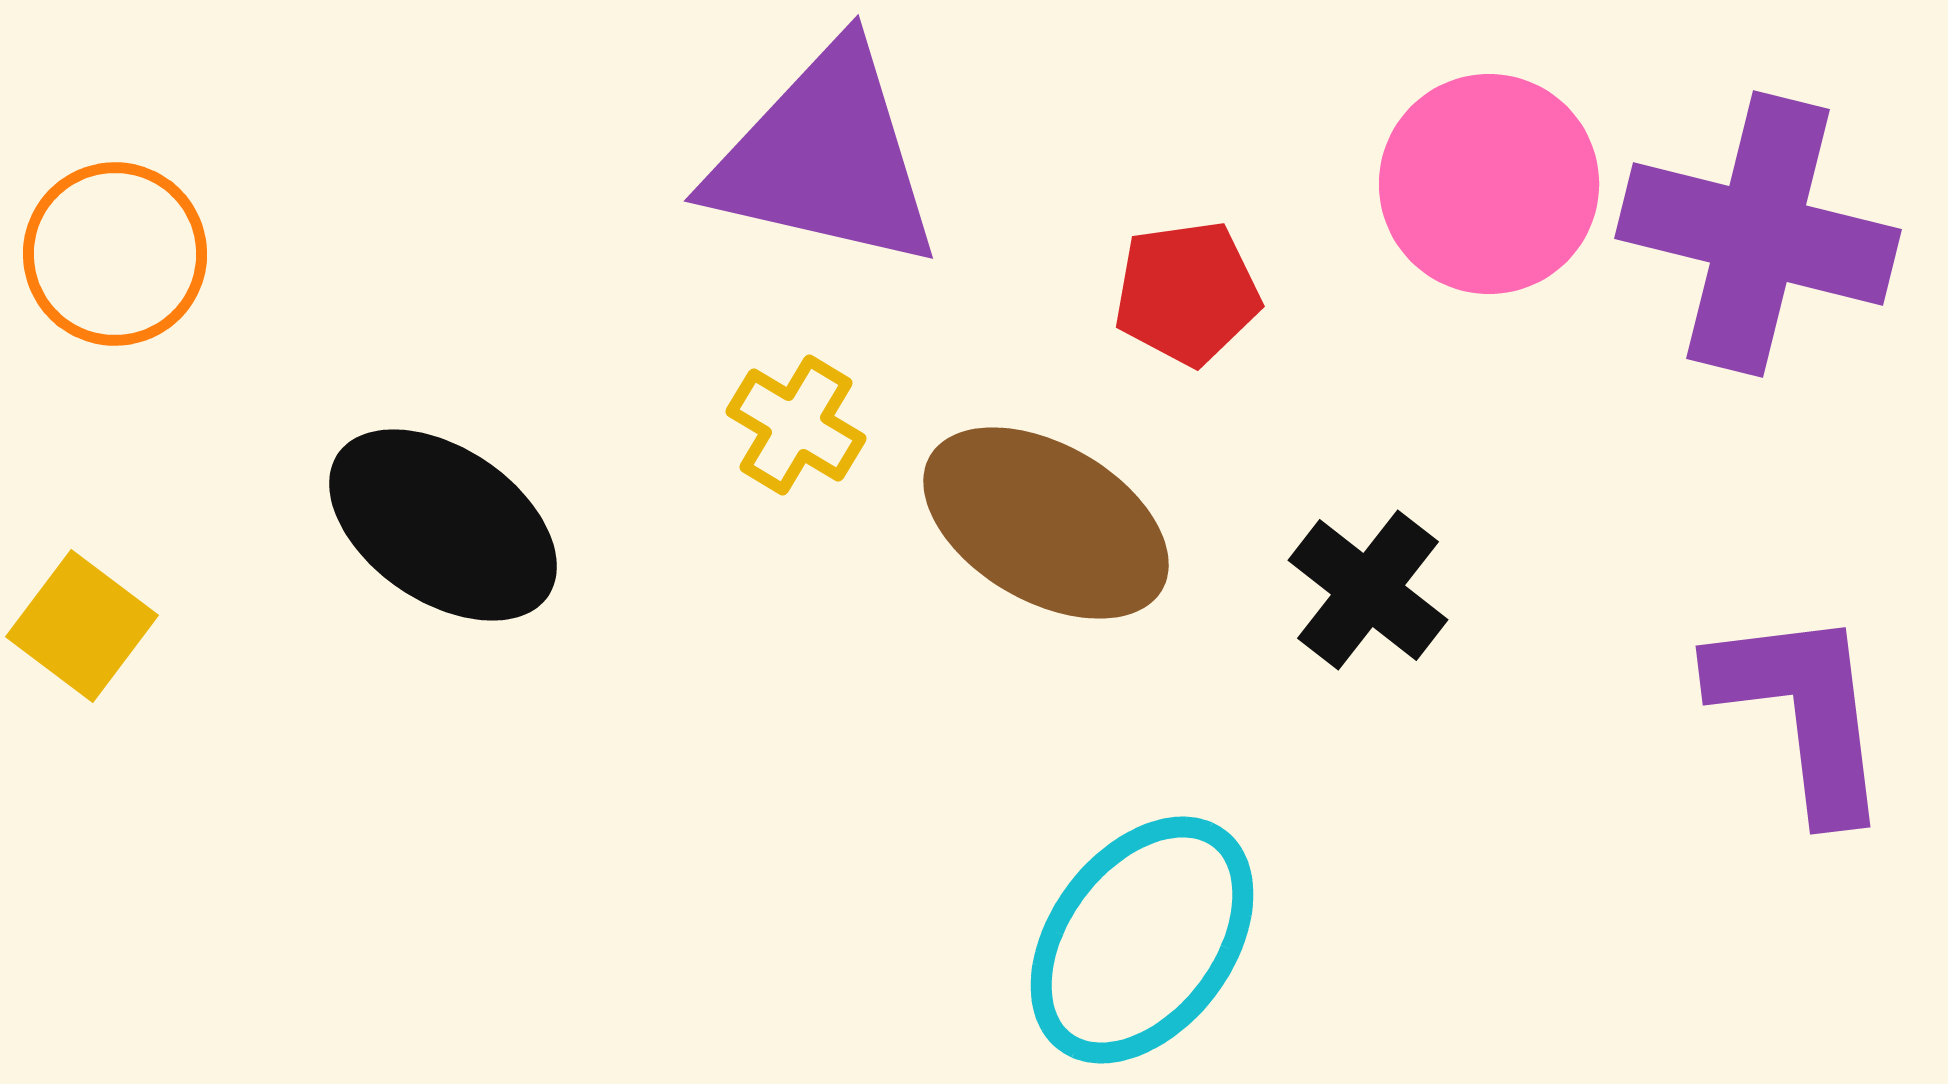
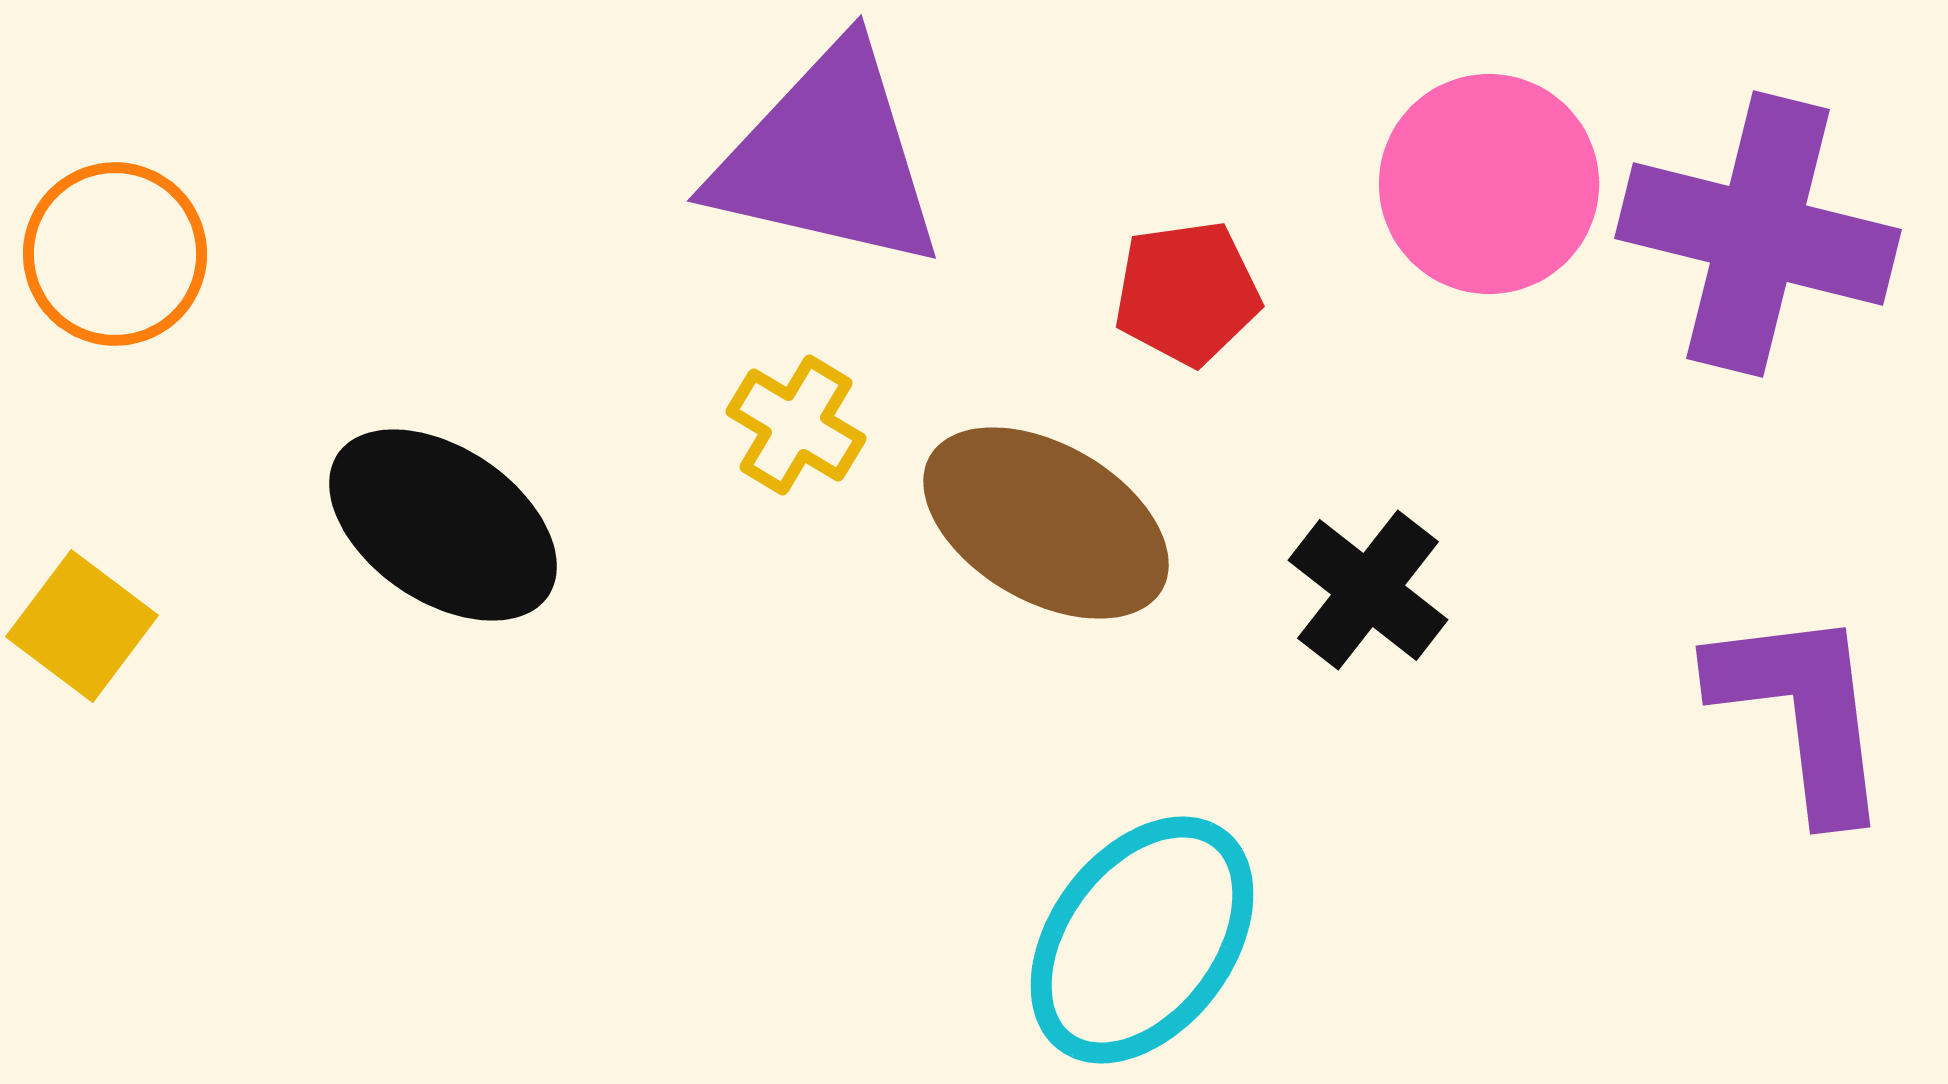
purple triangle: moved 3 px right
